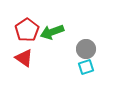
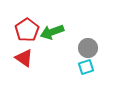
gray circle: moved 2 px right, 1 px up
